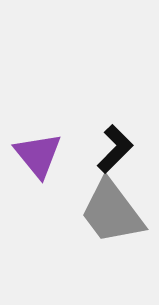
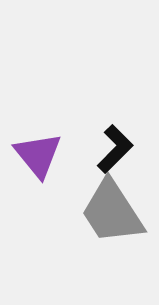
gray trapezoid: rotated 4 degrees clockwise
